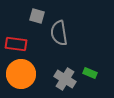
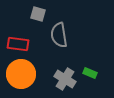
gray square: moved 1 px right, 2 px up
gray semicircle: moved 2 px down
red rectangle: moved 2 px right
